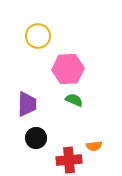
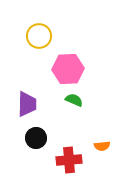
yellow circle: moved 1 px right
orange semicircle: moved 8 px right
